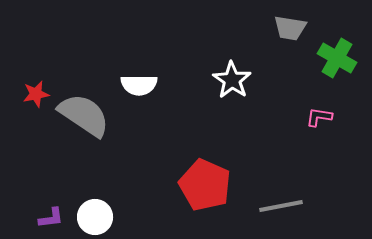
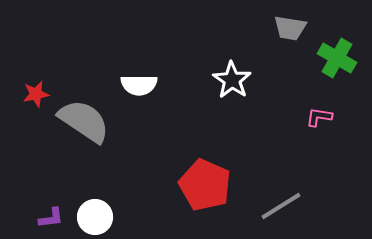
gray semicircle: moved 6 px down
gray line: rotated 21 degrees counterclockwise
